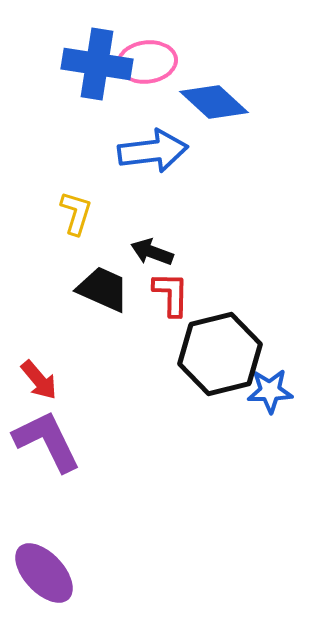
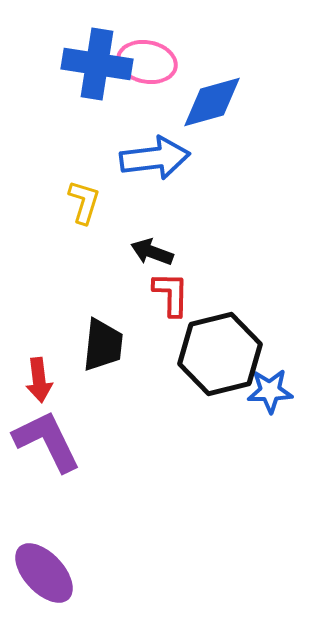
pink ellipse: rotated 18 degrees clockwise
blue diamond: moved 2 px left; rotated 58 degrees counterclockwise
blue arrow: moved 2 px right, 7 px down
yellow L-shape: moved 8 px right, 11 px up
black trapezoid: moved 56 px down; rotated 72 degrees clockwise
red arrow: rotated 33 degrees clockwise
